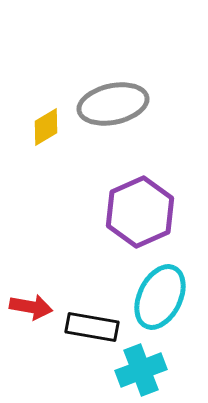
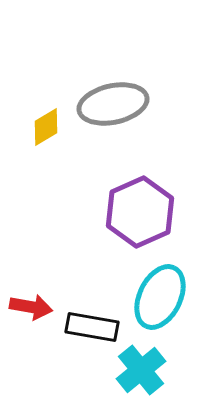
cyan cross: rotated 18 degrees counterclockwise
